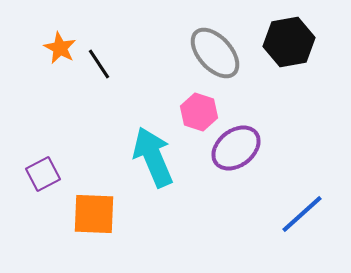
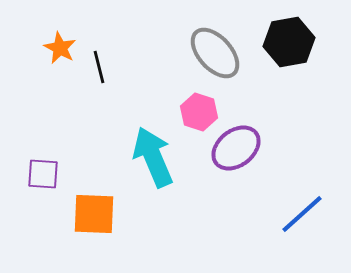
black line: moved 3 px down; rotated 20 degrees clockwise
purple square: rotated 32 degrees clockwise
